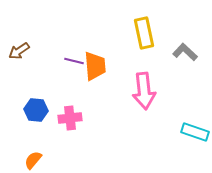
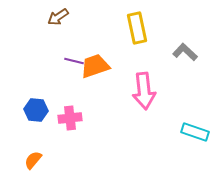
yellow rectangle: moved 7 px left, 5 px up
brown arrow: moved 39 px right, 34 px up
orange trapezoid: rotated 104 degrees counterclockwise
